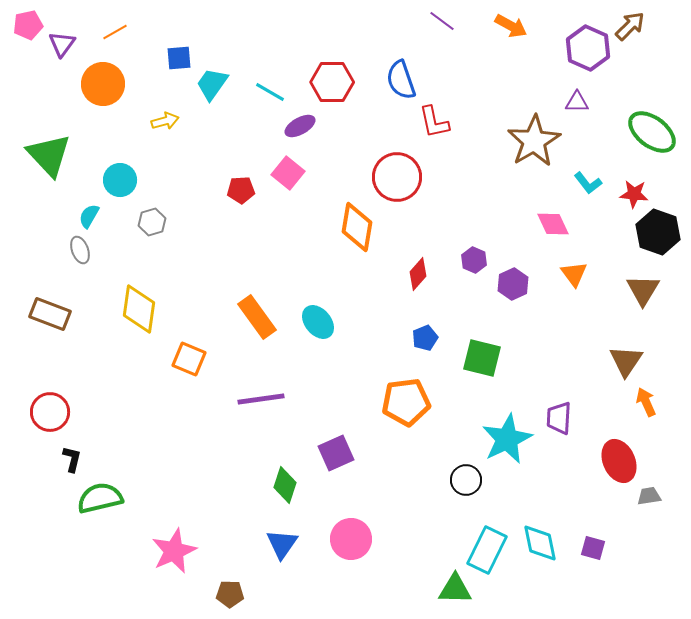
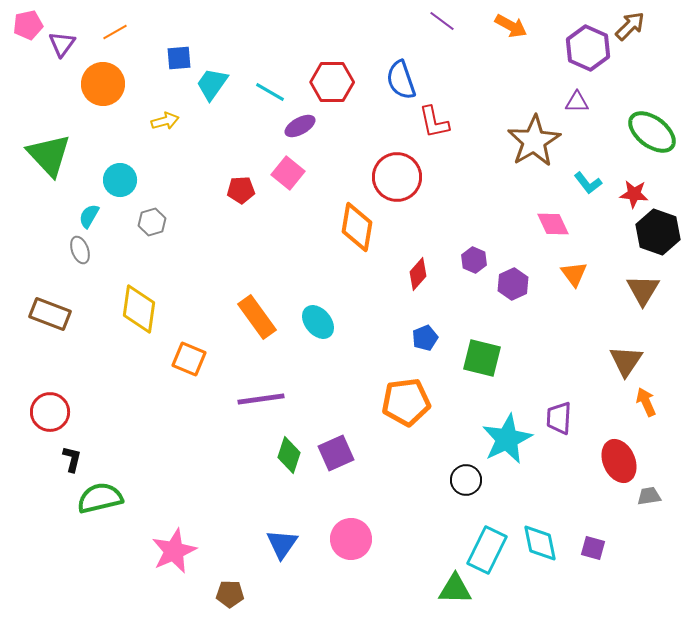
green diamond at (285, 485): moved 4 px right, 30 px up
